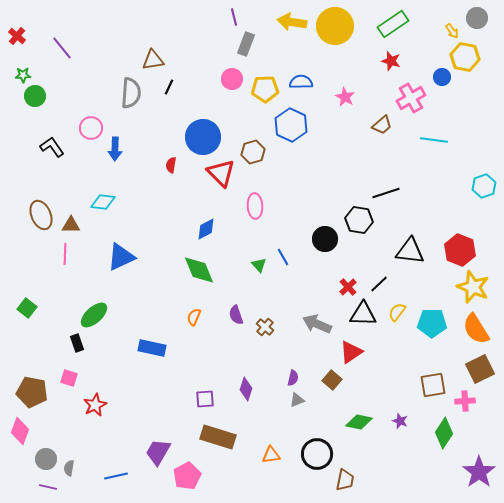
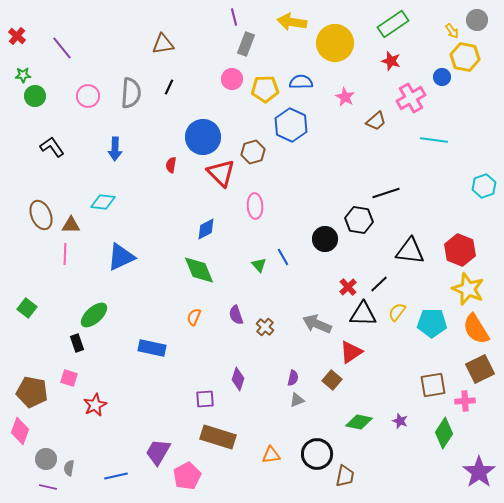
gray circle at (477, 18): moved 2 px down
yellow circle at (335, 26): moved 17 px down
brown triangle at (153, 60): moved 10 px right, 16 px up
brown trapezoid at (382, 125): moved 6 px left, 4 px up
pink circle at (91, 128): moved 3 px left, 32 px up
yellow star at (473, 287): moved 5 px left, 2 px down
purple diamond at (246, 389): moved 8 px left, 10 px up
brown trapezoid at (345, 480): moved 4 px up
